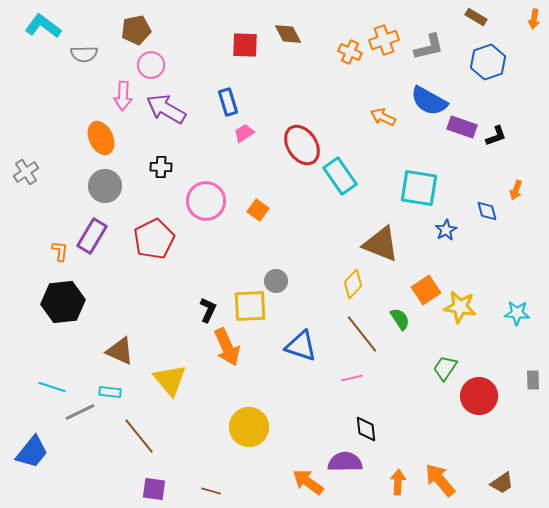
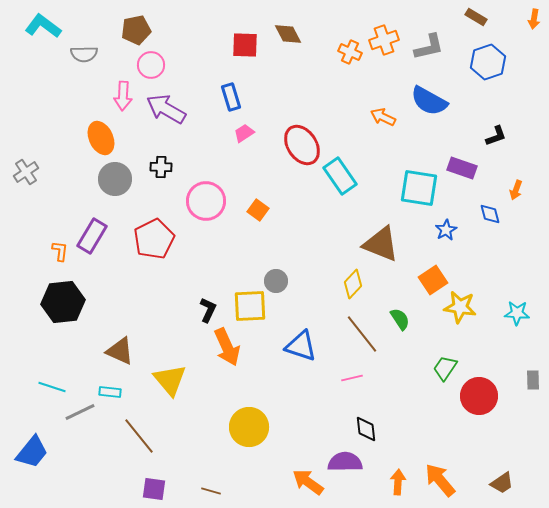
blue rectangle at (228, 102): moved 3 px right, 5 px up
purple rectangle at (462, 127): moved 41 px down
gray circle at (105, 186): moved 10 px right, 7 px up
blue diamond at (487, 211): moved 3 px right, 3 px down
orange square at (426, 290): moved 7 px right, 10 px up
